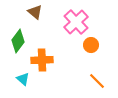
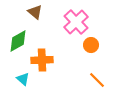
green diamond: rotated 25 degrees clockwise
orange line: moved 1 px up
